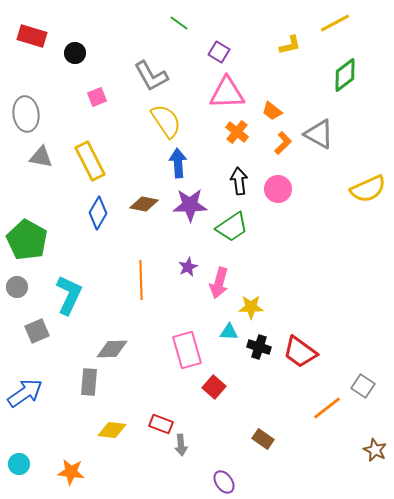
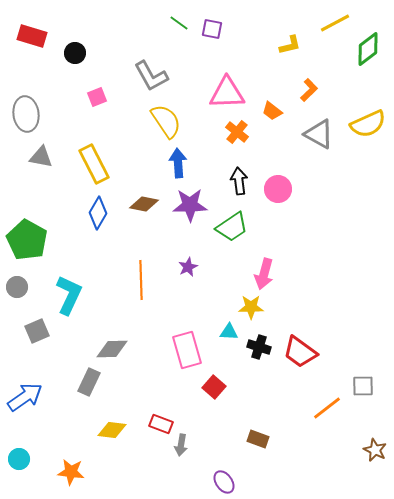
purple square at (219, 52): moved 7 px left, 23 px up; rotated 20 degrees counterclockwise
green diamond at (345, 75): moved 23 px right, 26 px up
orange L-shape at (283, 143): moved 26 px right, 53 px up
yellow rectangle at (90, 161): moved 4 px right, 3 px down
yellow semicircle at (368, 189): moved 65 px up
pink arrow at (219, 283): moved 45 px right, 9 px up
gray rectangle at (89, 382): rotated 20 degrees clockwise
gray square at (363, 386): rotated 35 degrees counterclockwise
blue arrow at (25, 393): moved 4 px down
brown rectangle at (263, 439): moved 5 px left; rotated 15 degrees counterclockwise
gray arrow at (181, 445): rotated 15 degrees clockwise
cyan circle at (19, 464): moved 5 px up
